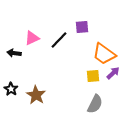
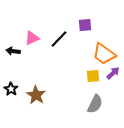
purple square: moved 3 px right, 2 px up
black line: moved 1 px up
black arrow: moved 1 px left, 2 px up
